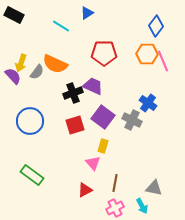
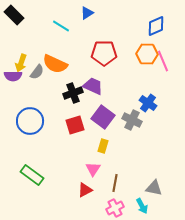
black rectangle: rotated 18 degrees clockwise
blue diamond: rotated 30 degrees clockwise
purple semicircle: rotated 132 degrees clockwise
pink triangle: moved 6 px down; rotated 14 degrees clockwise
